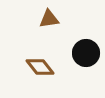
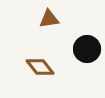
black circle: moved 1 px right, 4 px up
